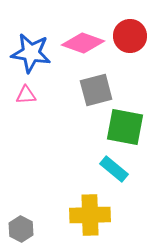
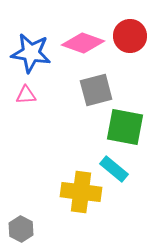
yellow cross: moved 9 px left, 23 px up; rotated 9 degrees clockwise
